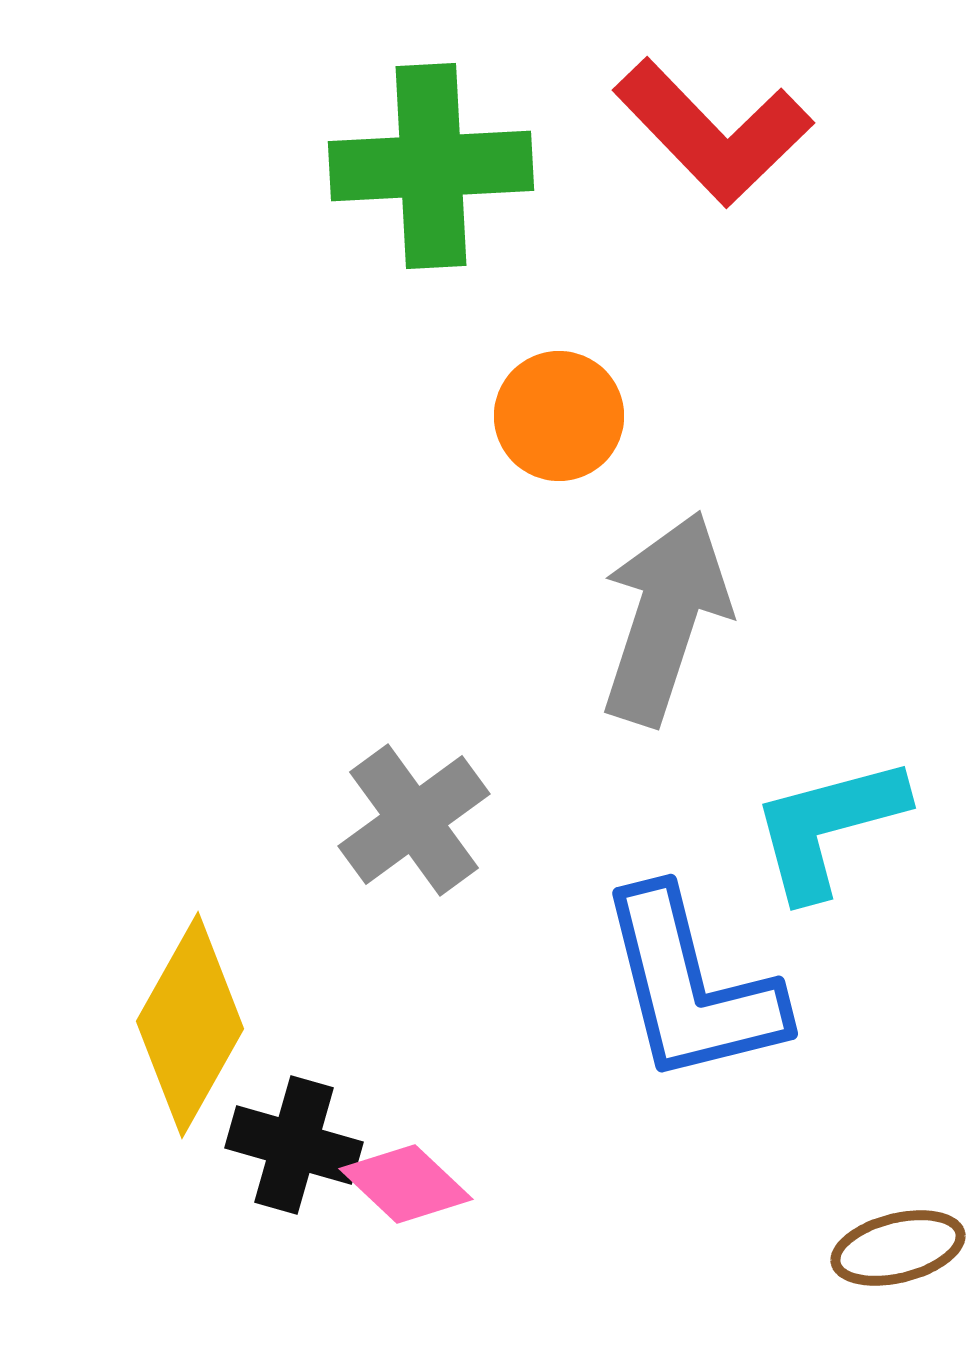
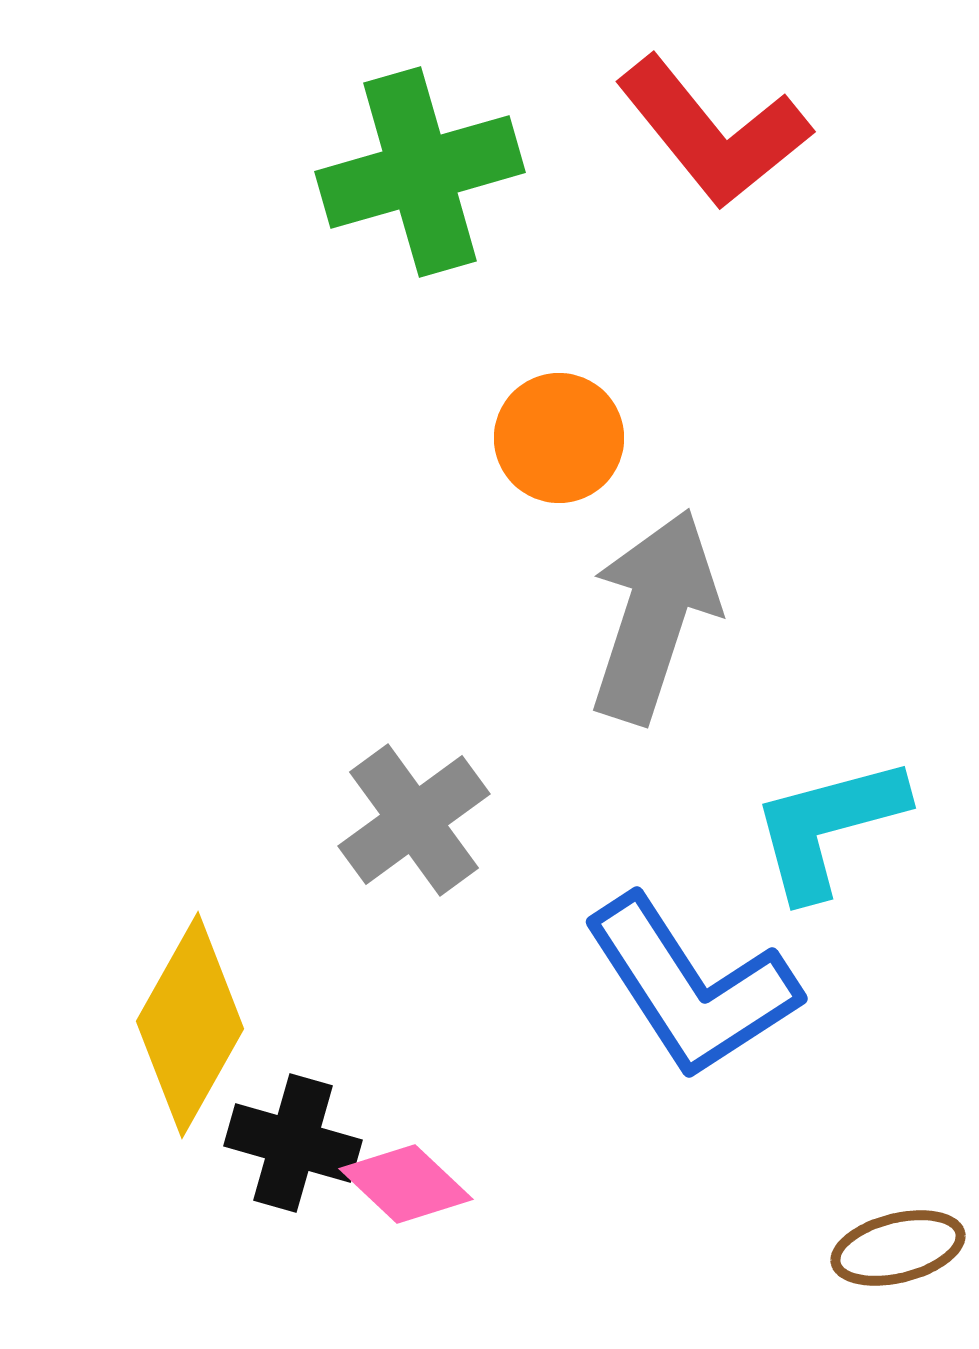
red L-shape: rotated 5 degrees clockwise
green cross: moved 11 px left, 6 px down; rotated 13 degrees counterclockwise
orange circle: moved 22 px down
gray arrow: moved 11 px left, 2 px up
blue L-shape: rotated 19 degrees counterclockwise
black cross: moved 1 px left, 2 px up
